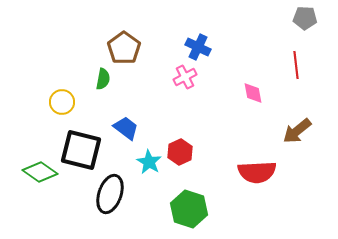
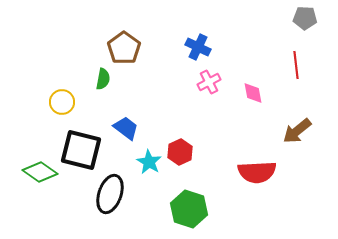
pink cross: moved 24 px right, 5 px down
